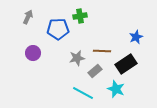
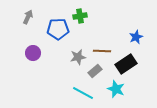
gray star: moved 1 px right, 1 px up
